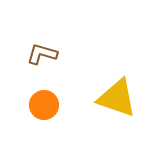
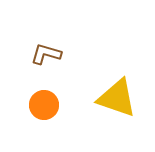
brown L-shape: moved 4 px right
